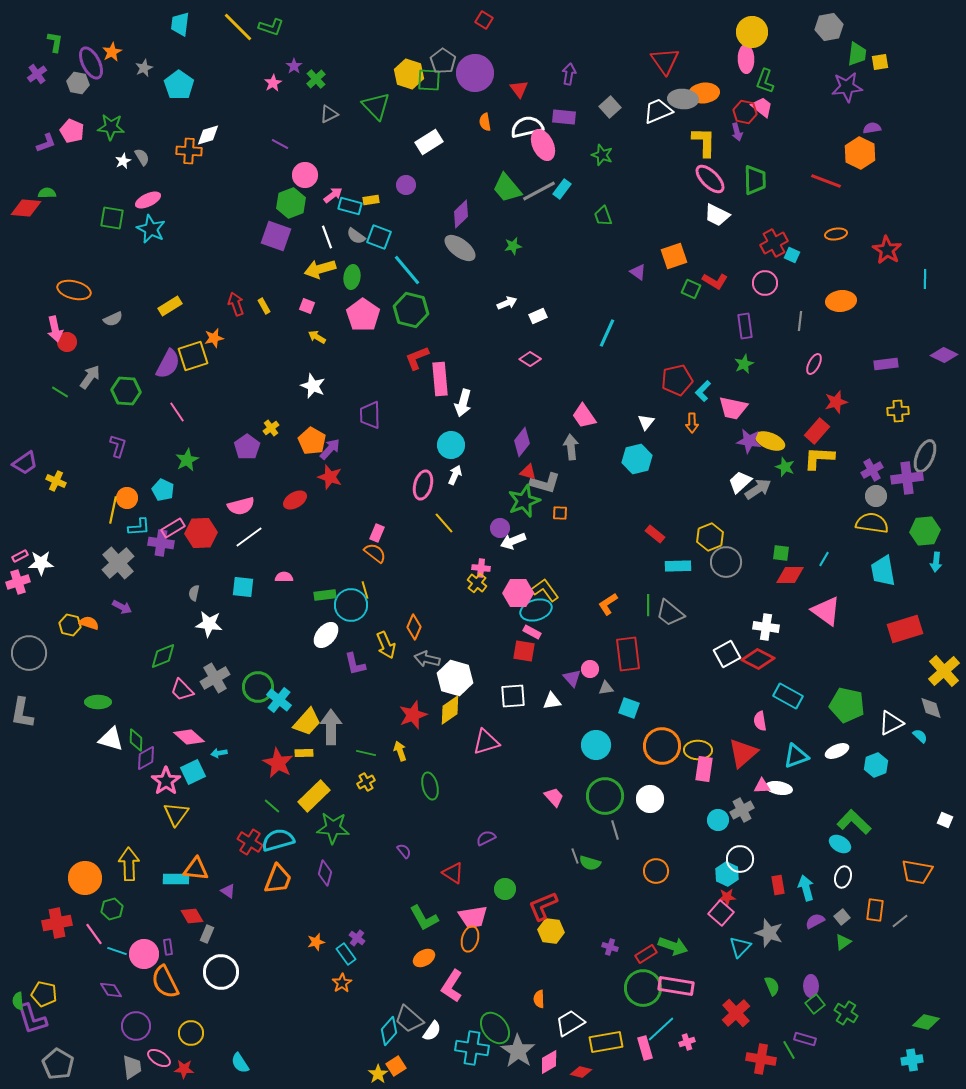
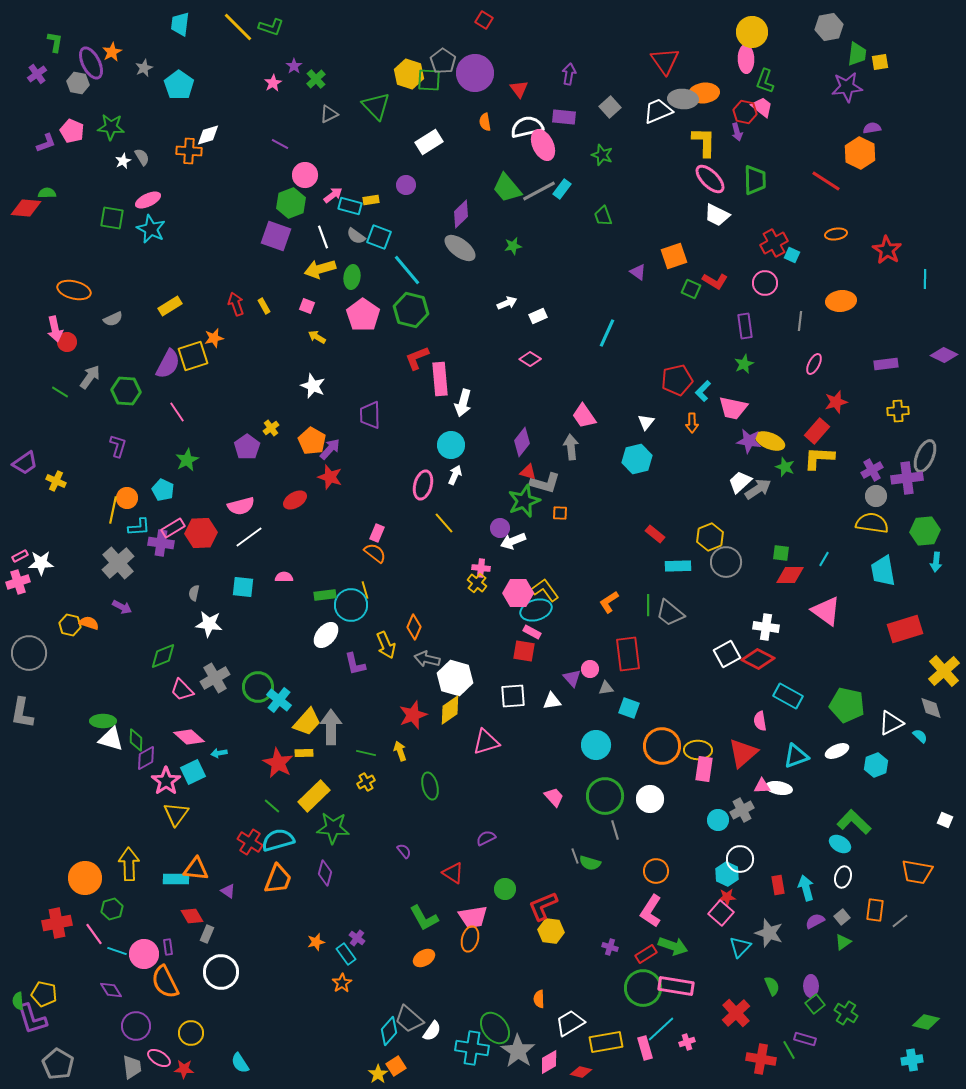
red line at (826, 181): rotated 12 degrees clockwise
white line at (327, 237): moved 4 px left
orange L-shape at (608, 604): moved 1 px right, 2 px up
green ellipse at (98, 702): moved 5 px right, 19 px down
pink L-shape at (452, 986): moved 199 px right, 75 px up
